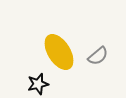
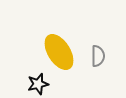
gray semicircle: rotated 50 degrees counterclockwise
